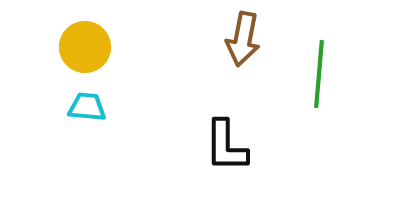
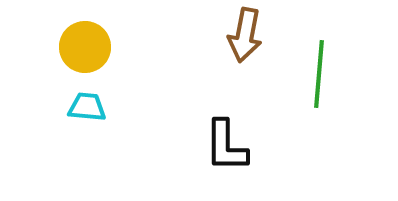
brown arrow: moved 2 px right, 4 px up
